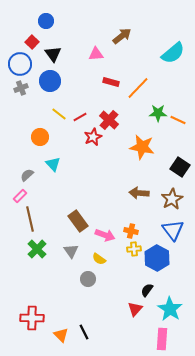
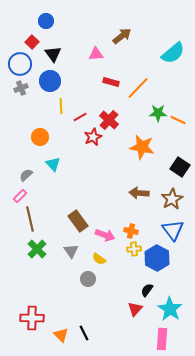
yellow line at (59, 114): moved 2 px right, 8 px up; rotated 49 degrees clockwise
gray semicircle at (27, 175): moved 1 px left
black line at (84, 332): moved 1 px down
